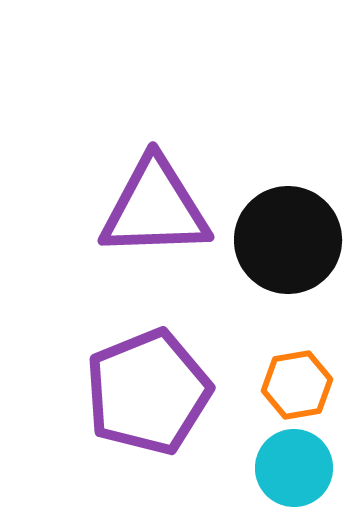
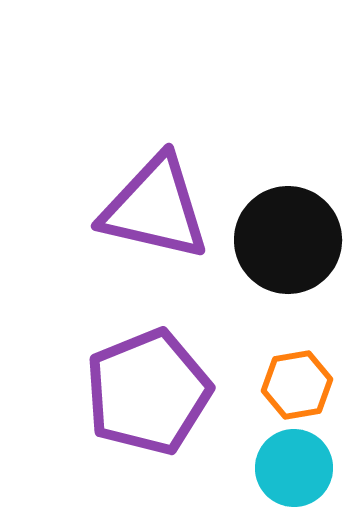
purple triangle: rotated 15 degrees clockwise
